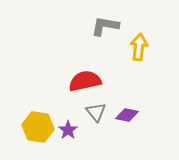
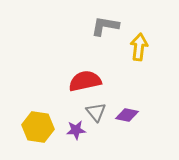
purple star: moved 8 px right; rotated 30 degrees clockwise
